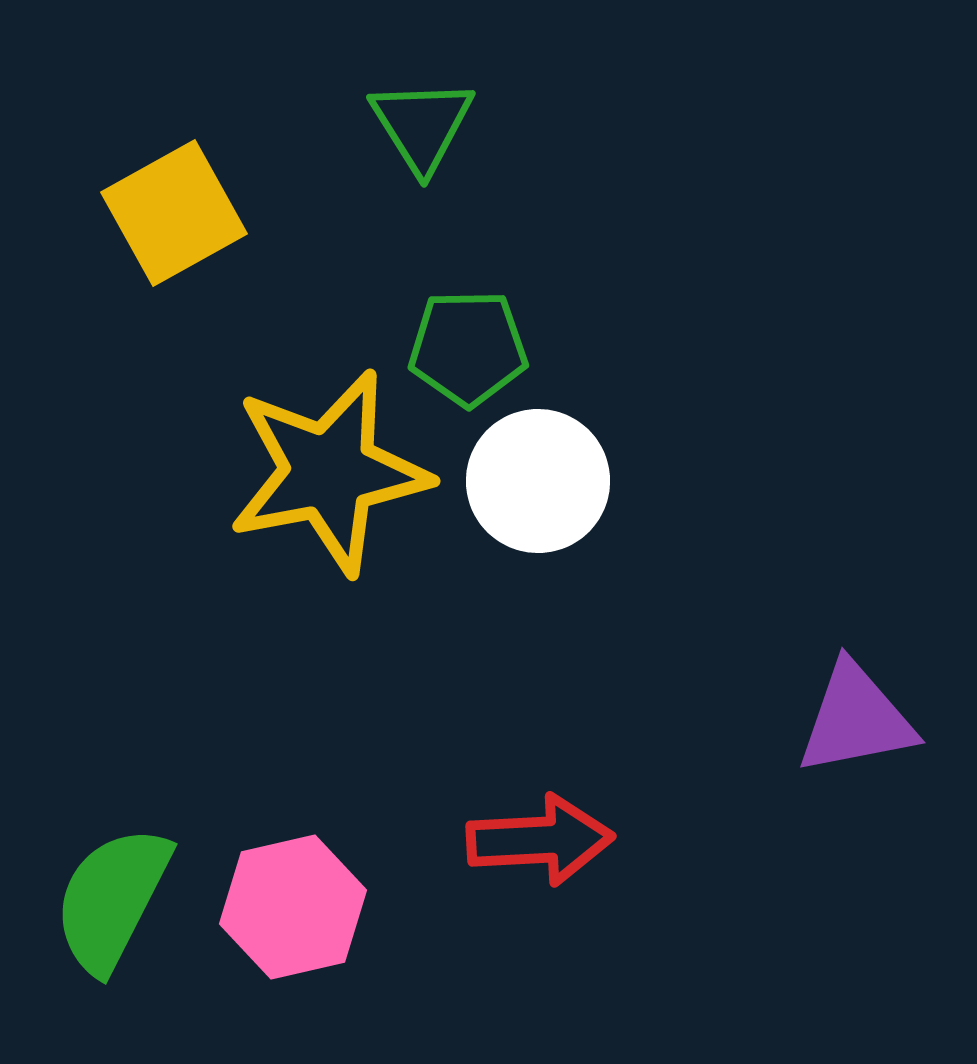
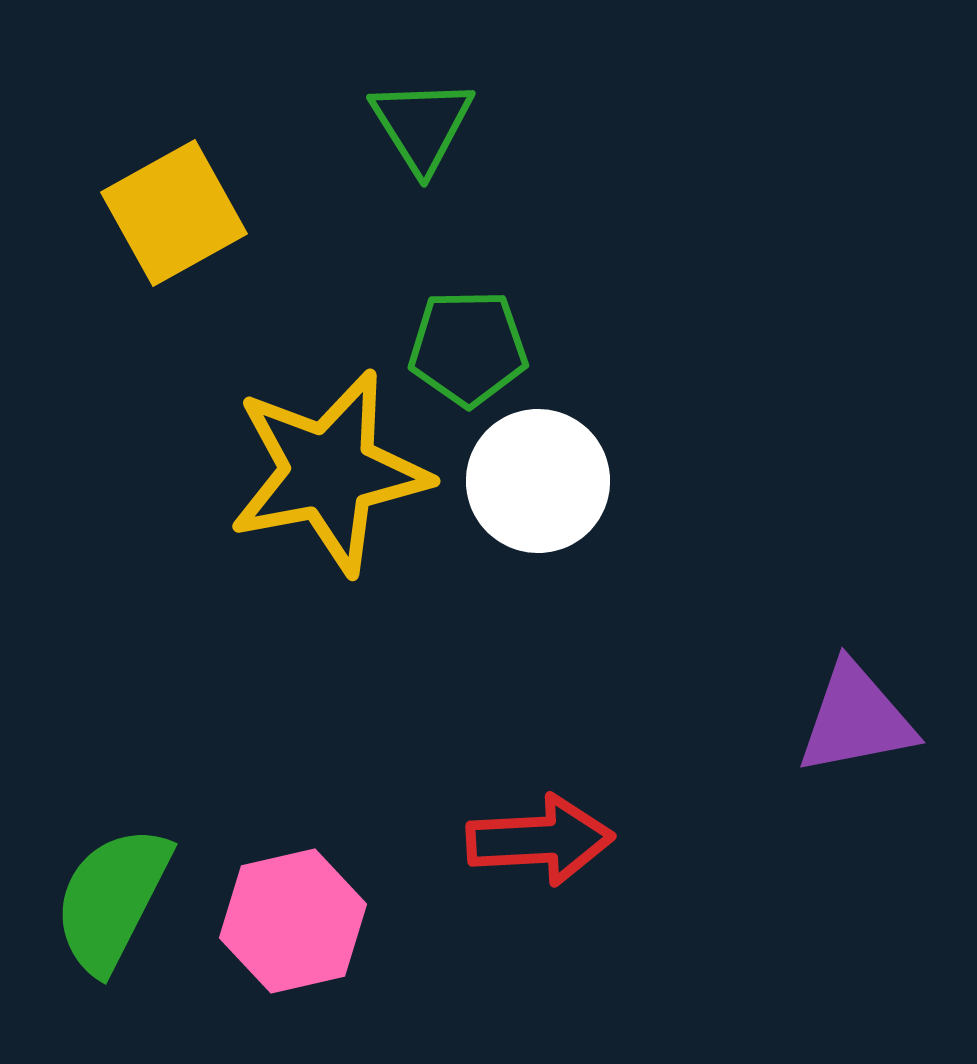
pink hexagon: moved 14 px down
